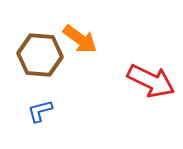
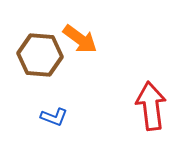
red arrow: moved 25 px down; rotated 123 degrees counterclockwise
blue L-shape: moved 14 px right, 6 px down; rotated 144 degrees counterclockwise
